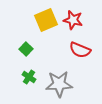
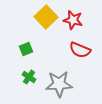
yellow square: moved 3 px up; rotated 20 degrees counterclockwise
green square: rotated 24 degrees clockwise
